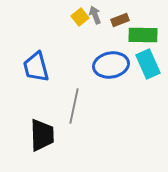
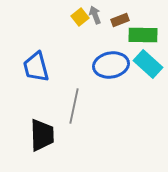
cyan rectangle: rotated 24 degrees counterclockwise
